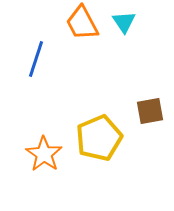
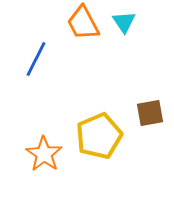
orange trapezoid: moved 1 px right
blue line: rotated 9 degrees clockwise
brown square: moved 2 px down
yellow pentagon: moved 2 px up
